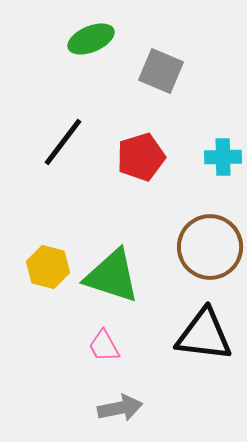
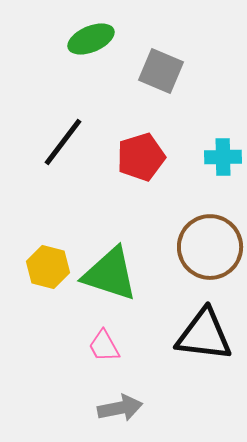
green triangle: moved 2 px left, 2 px up
